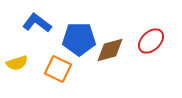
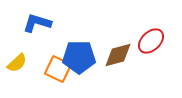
blue L-shape: rotated 20 degrees counterclockwise
blue pentagon: moved 18 px down
brown diamond: moved 8 px right, 5 px down
yellow semicircle: rotated 25 degrees counterclockwise
